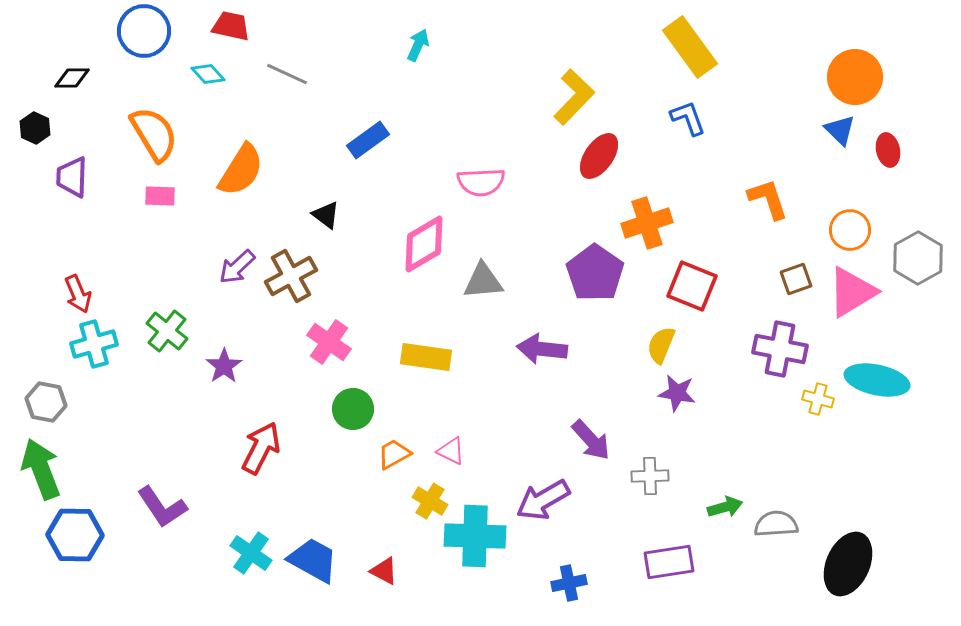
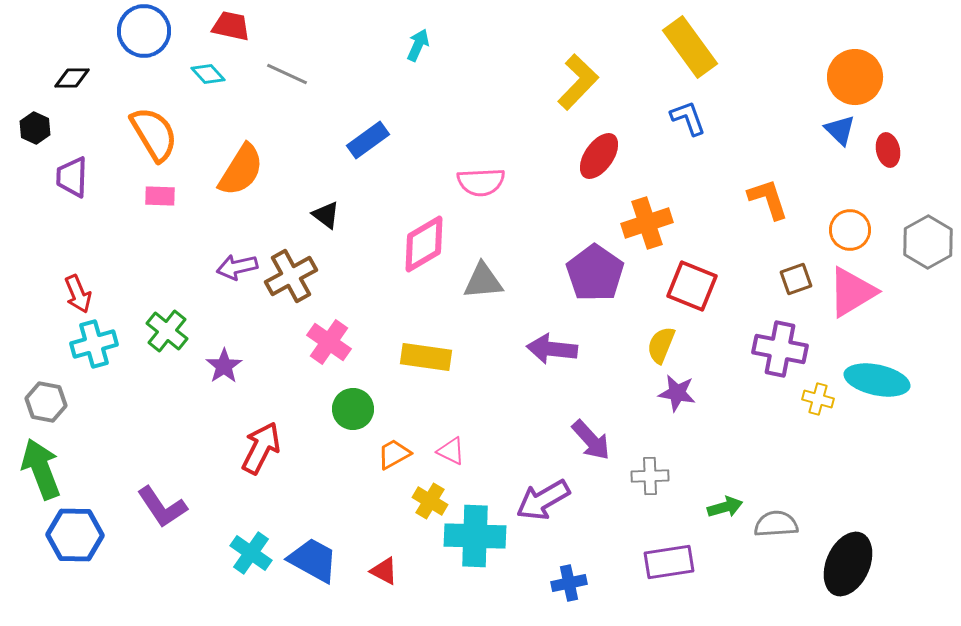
yellow L-shape at (574, 97): moved 4 px right, 15 px up
gray hexagon at (918, 258): moved 10 px right, 16 px up
purple arrow at (237, 267): rotated 30 degrees clockwise
purple arrow at (542, 349): moved 10 px right
